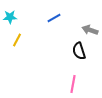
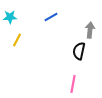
blue line: moved 3 px left, 1 px up
gray arrow: rotated 77 degrees clockwise
black semicircle: rotated 30 degrees clockwise
